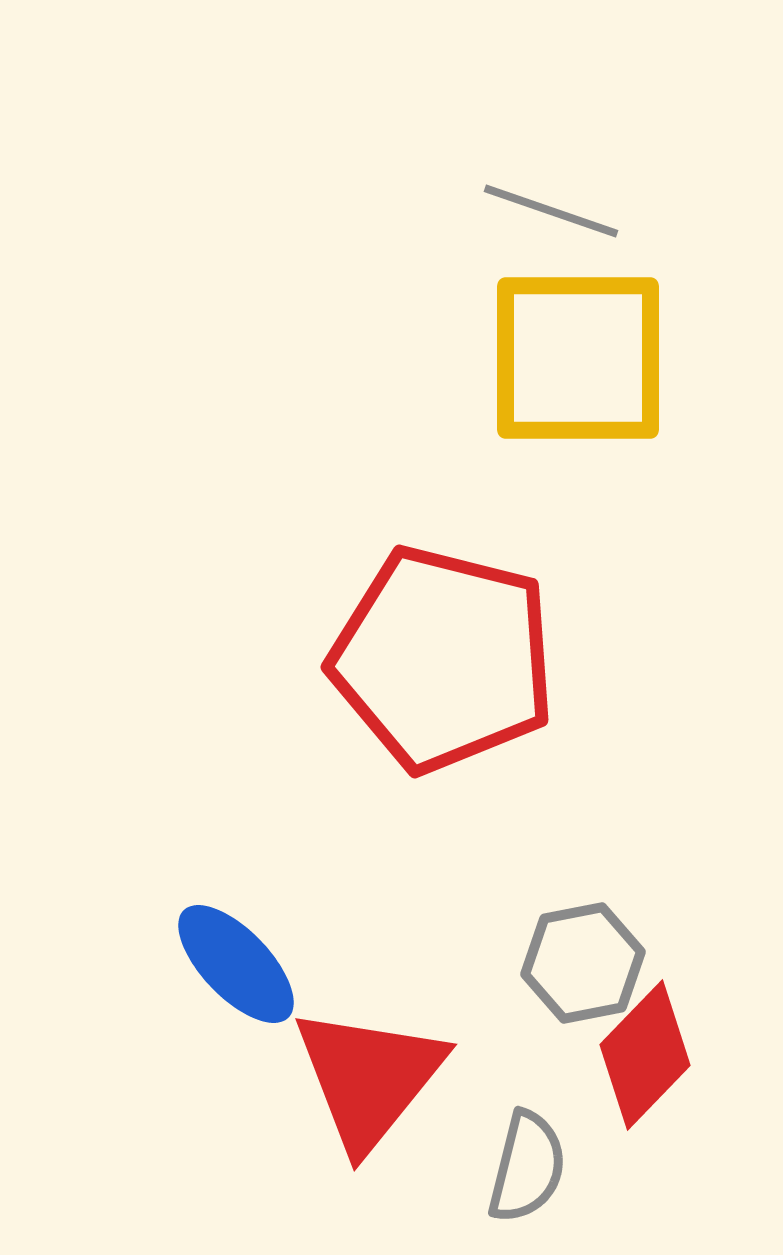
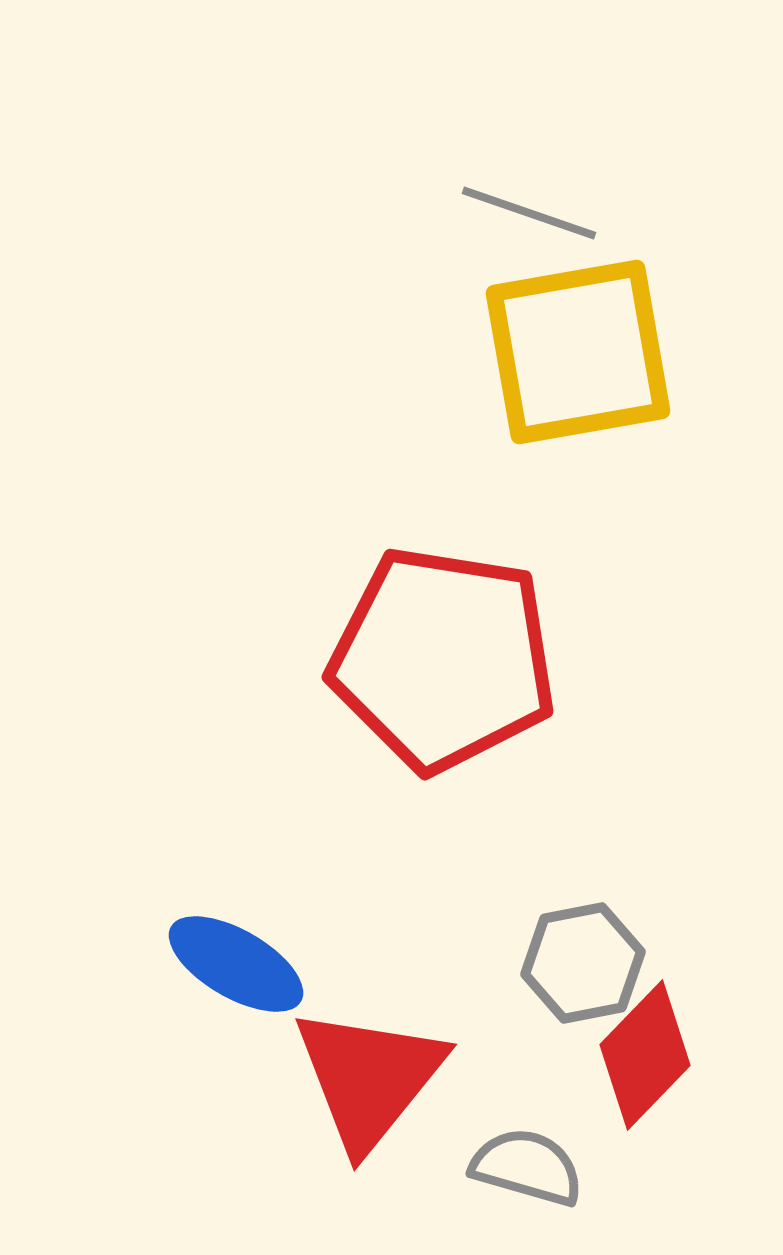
gray line: moved 22 px left, 2 px down
yellow square: moved 6 px up; rotated 10 degrees counterclockwise
red pentagon: rotated 5 degrees counterclockwise
blue ellipse: rotated 16 degrees counterclockwise
gray semicircle: rotated 88 degrees counterclockwise
